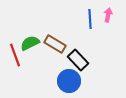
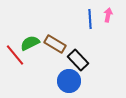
red line: rotated 20 degrees counterclockwise
